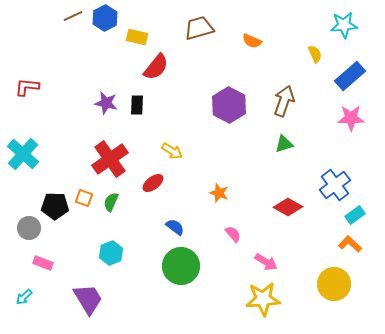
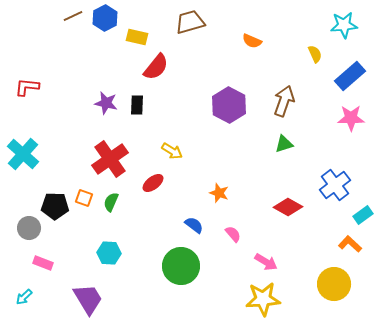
brown trapezoid: moved 9 px left, 6 px up
cyan rectangle: moved 8 px right
blue semicircle: moved 19 px right, 2 px up
cyan hexagon: moved 2 px left; rotated 25 degrees clockwise
